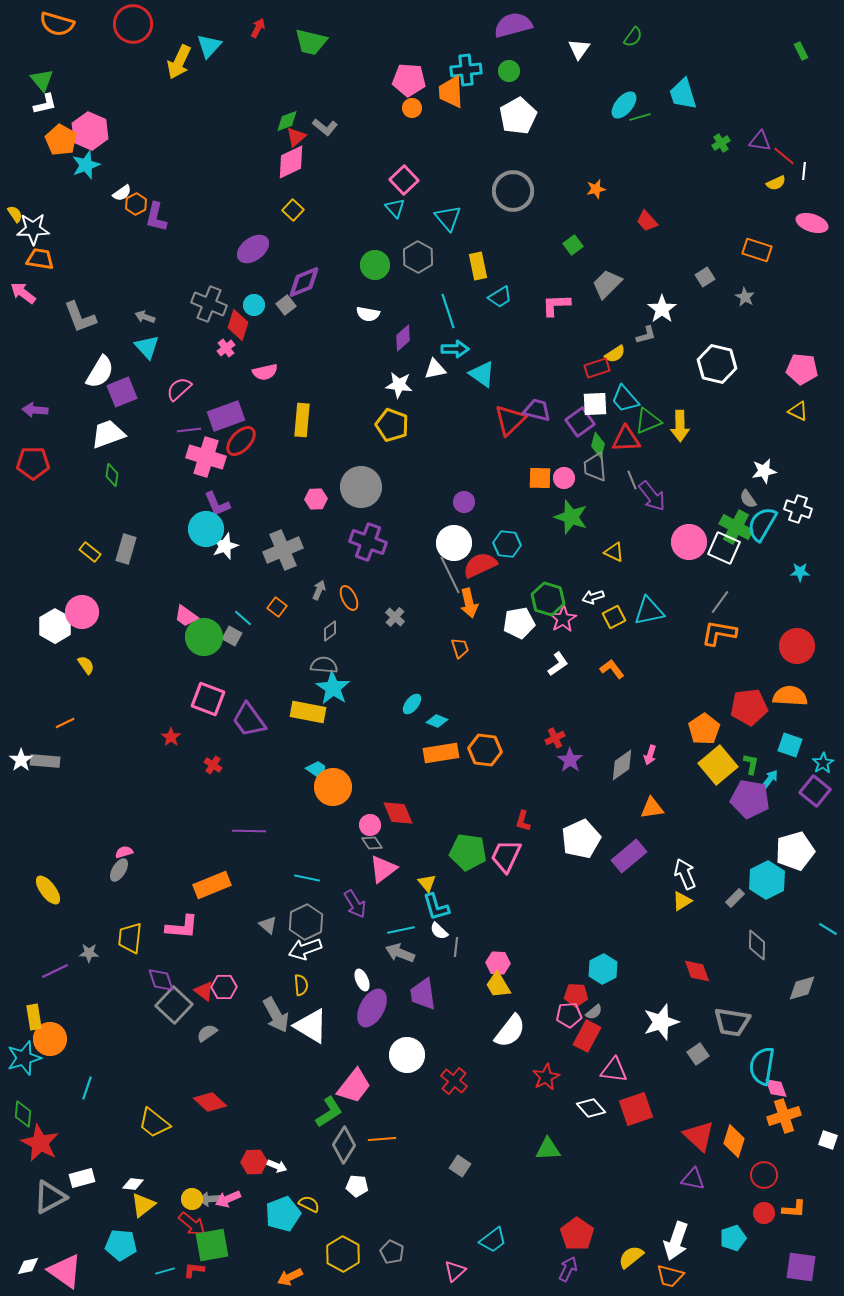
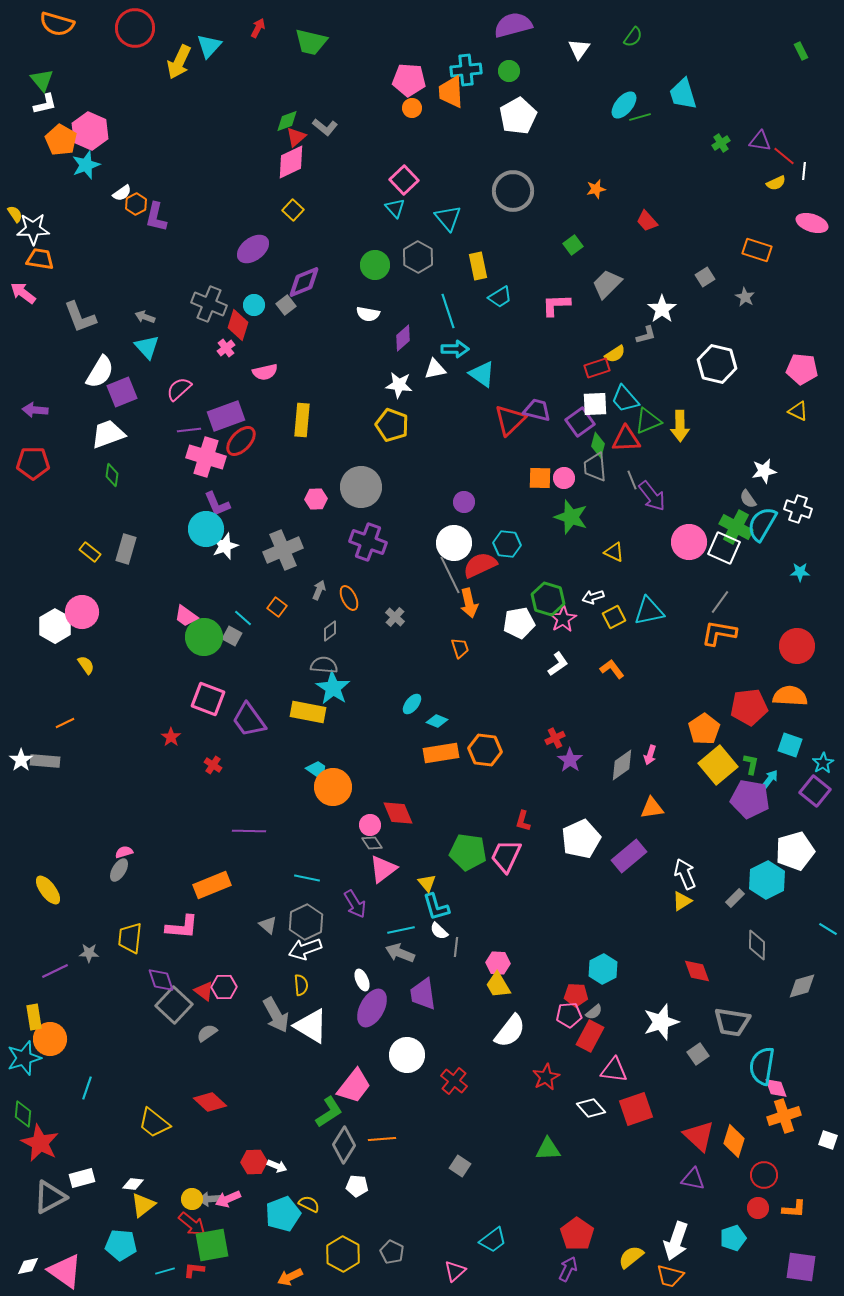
red circle at (133, 24): moved 2 px right, 4 px down
gray diamond at (802, 988): moved 2 px up
red rectangle at (587, 1036): moved 3 px right
red circle at (764, 1213): moved 6 px left, 5 px up
